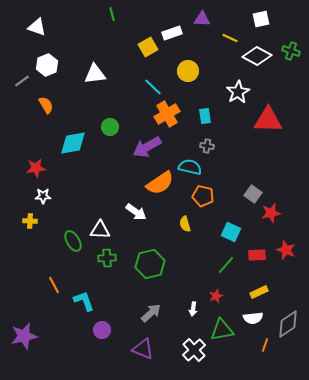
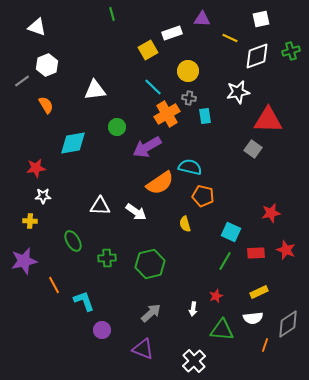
yellow square at (148, 47): moved 3 px down
green cross at (291, 51): rotated 36 degrees counterclockwise
white diamond at (257, 56): rotated 48 degrees counterclockwise
white triangle at (95, 74): moved 16 px down
white star at (238, 92): rotated 20 degrees clockwise
green circle at (110, 127): moved 7 px right
gray cross at (207, 146): moved 18 px left, 48 px up
gray square at (253, 194): moved 45 px up
white triangle at (100, 230): moved 24 px up
red rectangle at (257, 255): moved 1 px left, 2 px up
green line at (226, 265): moved 1 px left, 4 px up; rotated 12 degrees counterclockwise
green triangle at (222, 330): rotated 15 degrees clockwise
purple star at (24, 336): moved 75 px up
white cross at (194, 350): moved 11 px down
